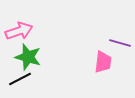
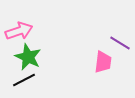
purple line: rotated 15 degrees clockwise
green star: rotated 8 degrees clockwise
black line: moved 4 px right, 1 px down
